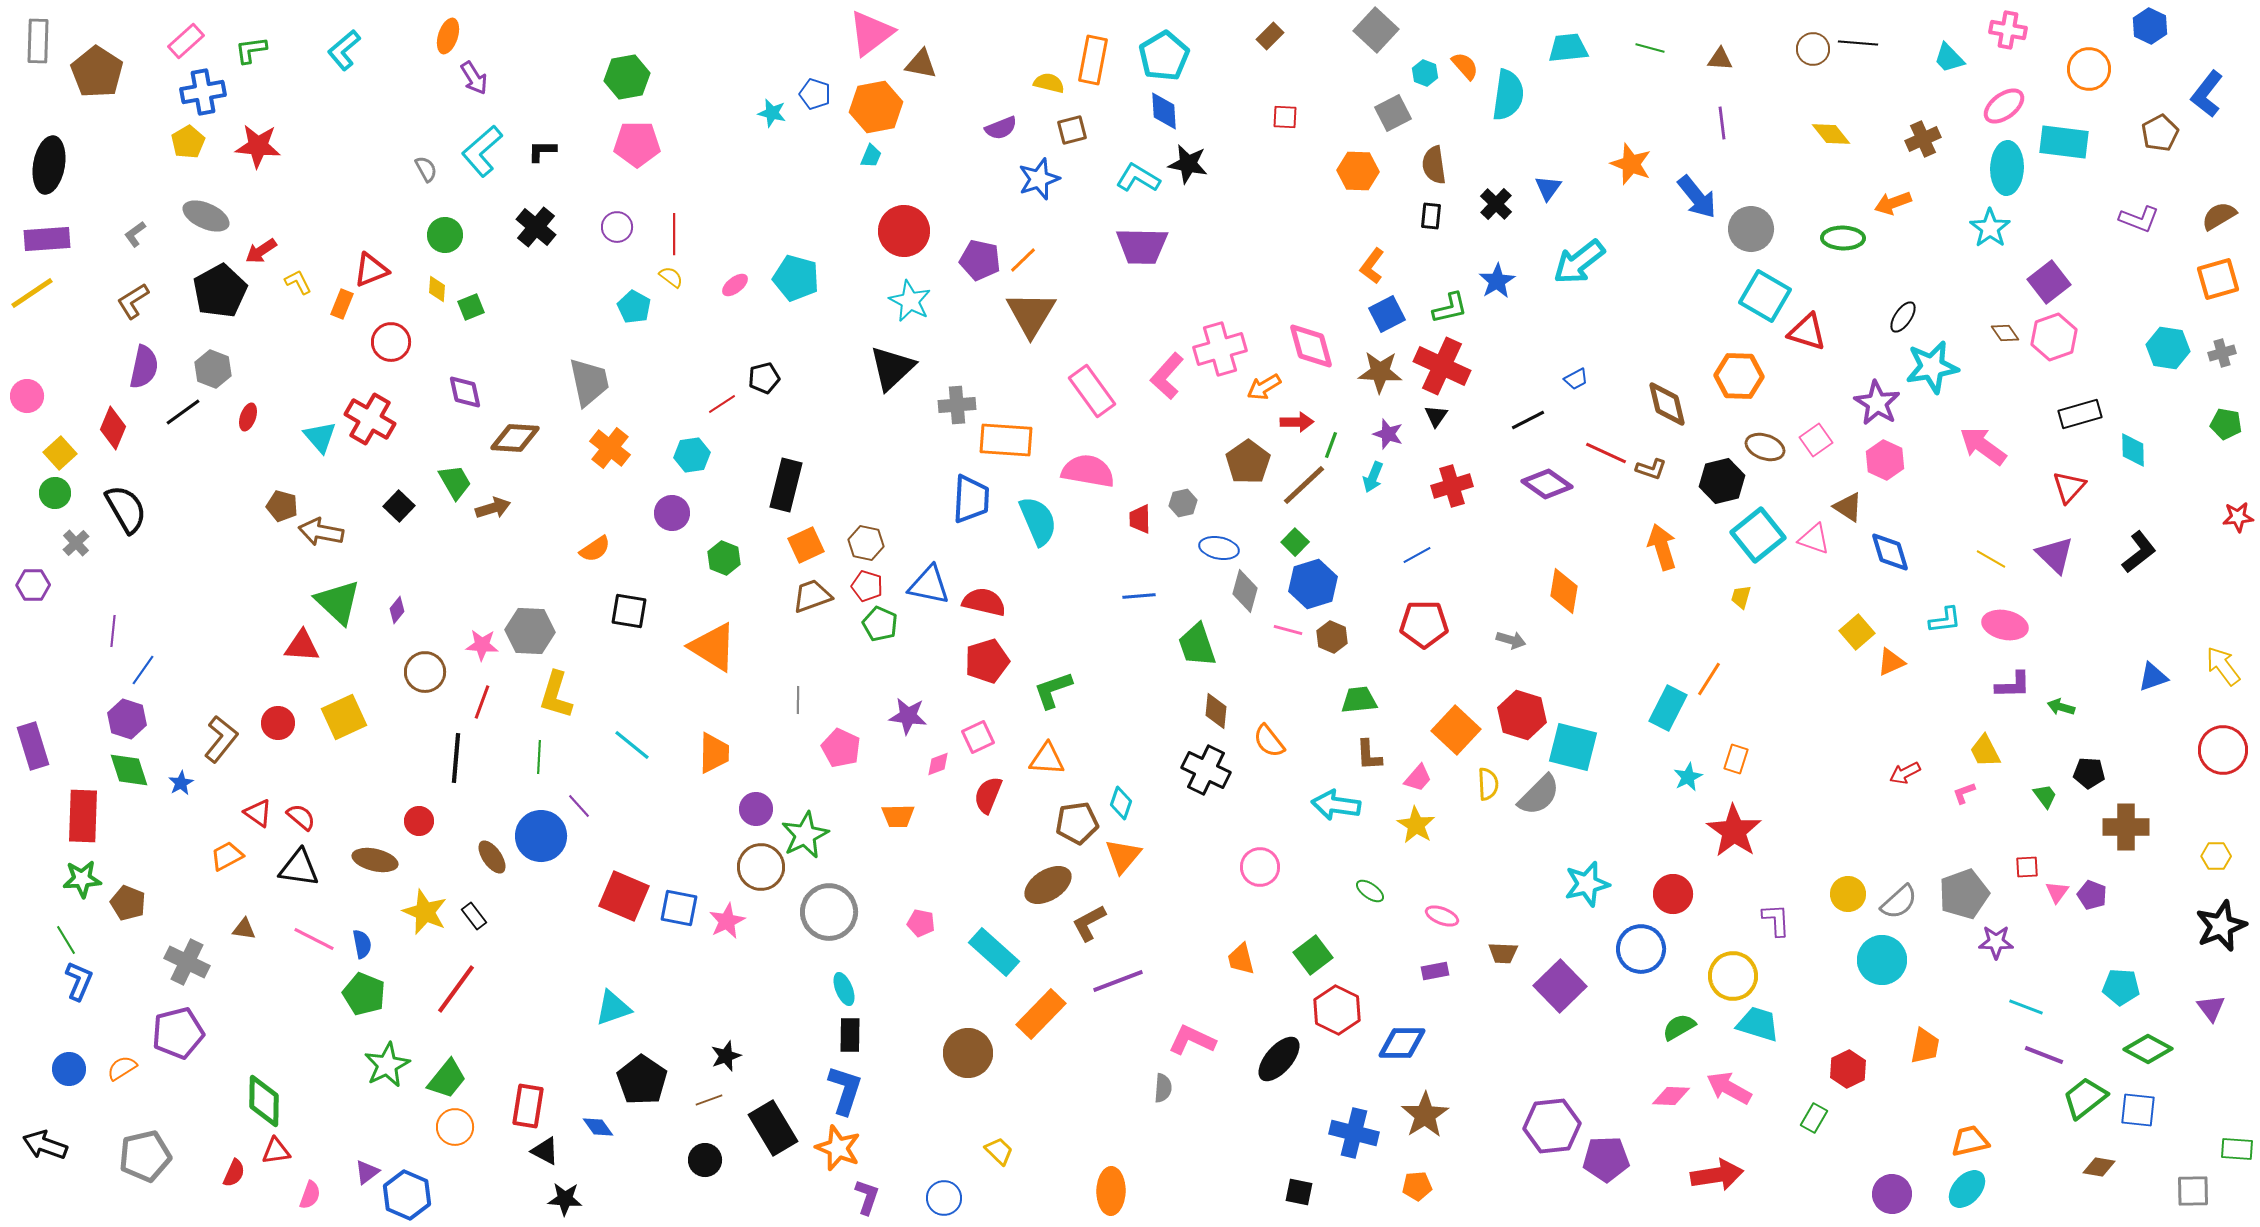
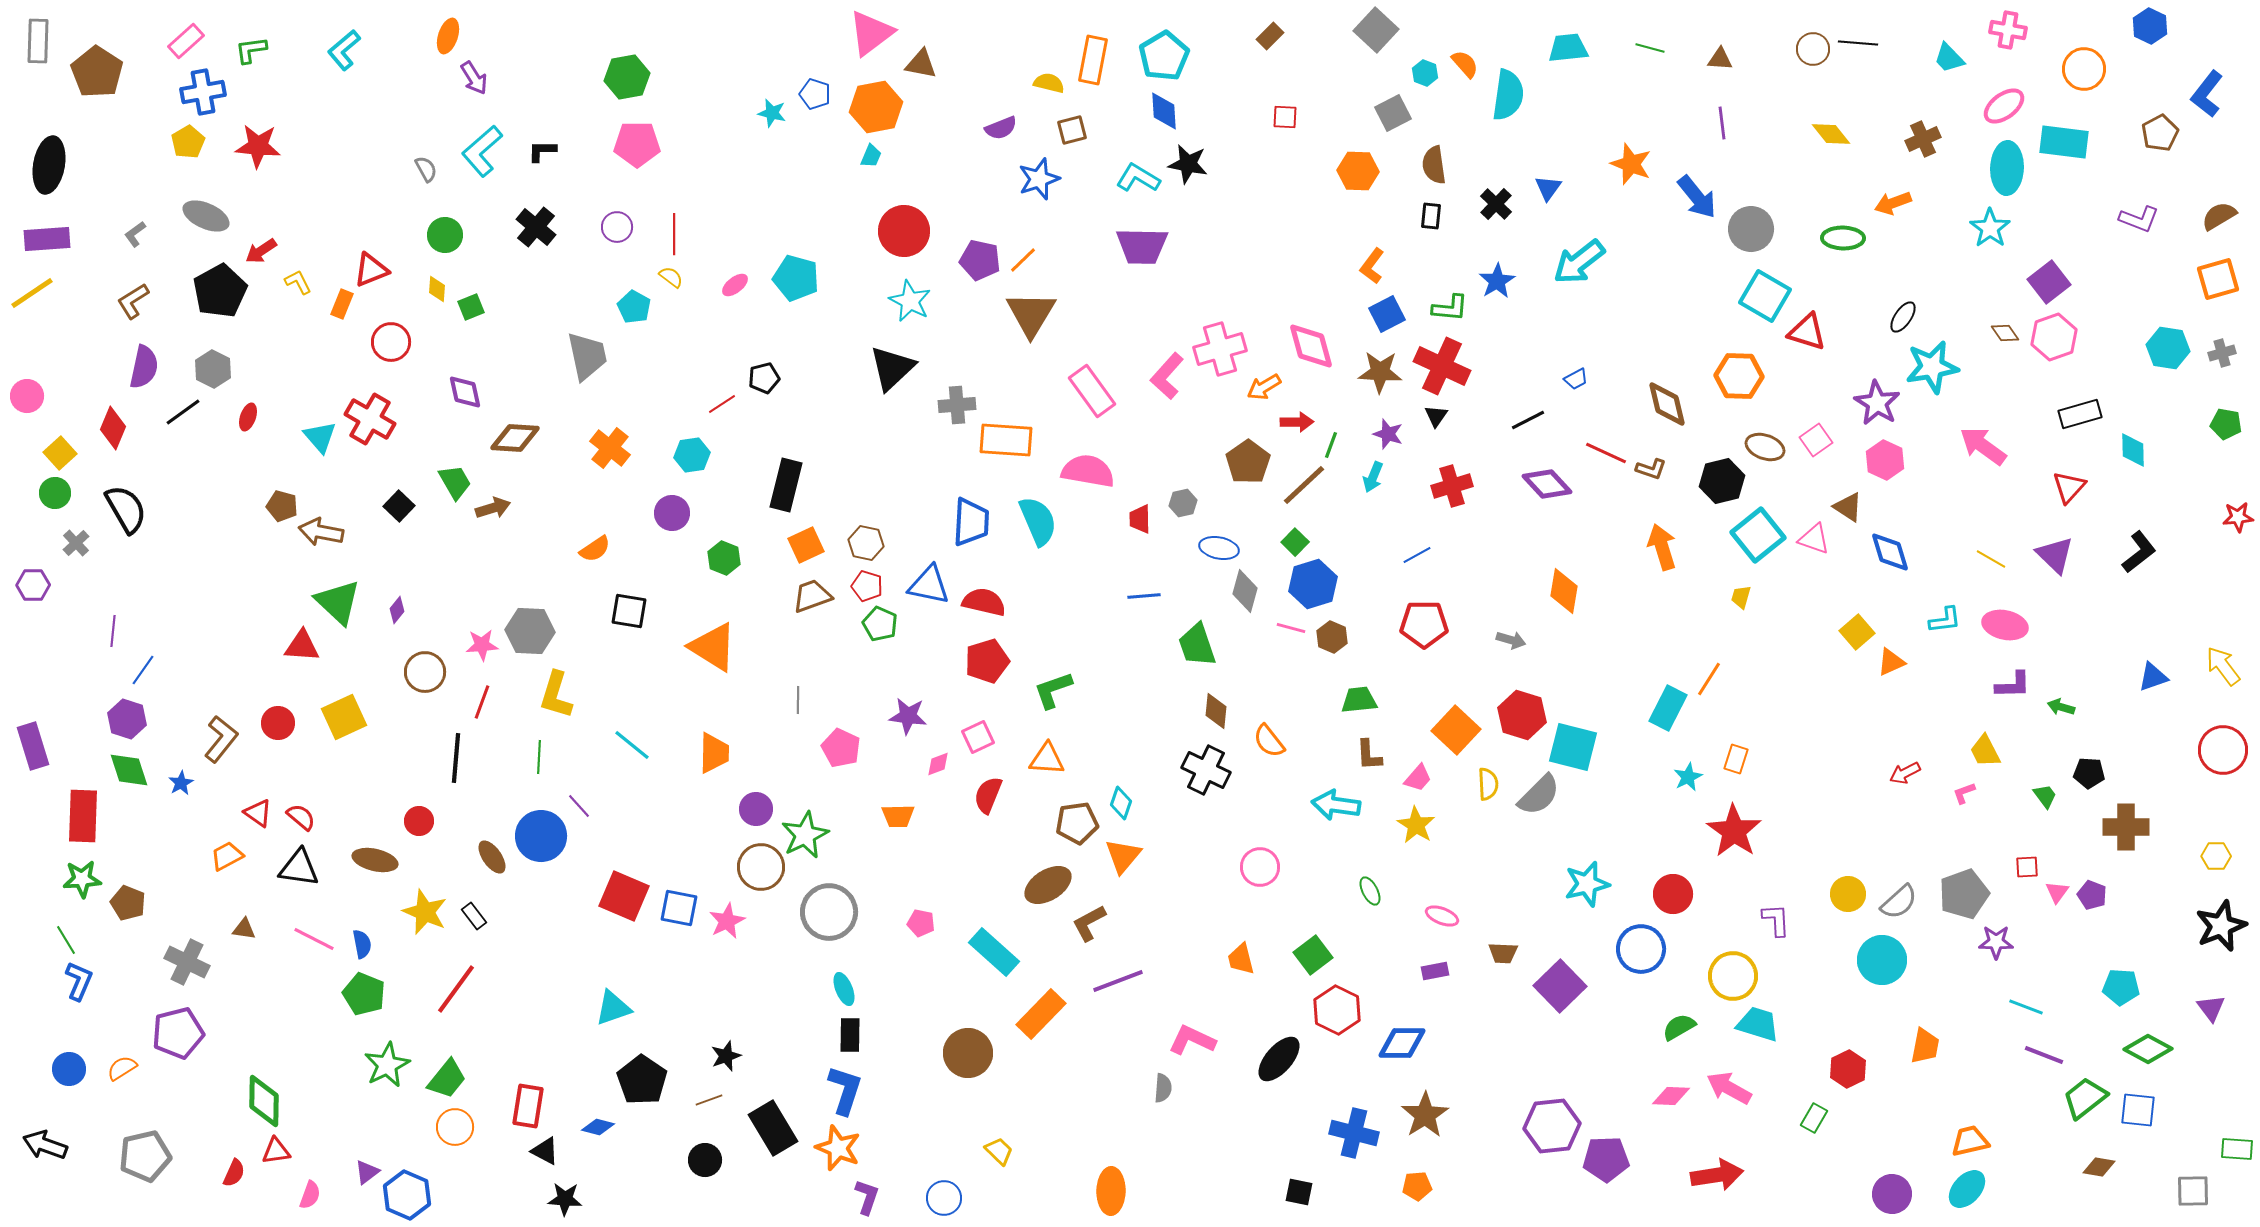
orange semicircle at (1465, 66): moved 2 px up
orange circle at (2089, 69): moved 5 px left
green L-shape at (1450, 308): rotated 18 degrees clockwise
gray hexagon at (213, 369): rotated 6 degrees clockwise
gray trapezoid at (589, 382): moved 2 px left, 26 px up
purple diamond at (1547, 484): rotated 12 degrees clockwise
blue trapezoid at (971, 499): moved 23 px down
blue line at (1139, 596): moved 5 px right
pink line at (1288, 630): moved 3 px right, 2 px up
pink star at (482, 645): rotated 8 degrees counterclockwise
green ellipse at (1370, 891): rotated 28 degrees clockwise
blue diamond at (598, 1127): rotated 40 degrees counterclockwise
